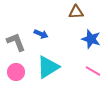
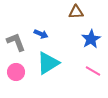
blue star: rotated 24 degrees clockwise
cyan triangle: moved 4 px up
